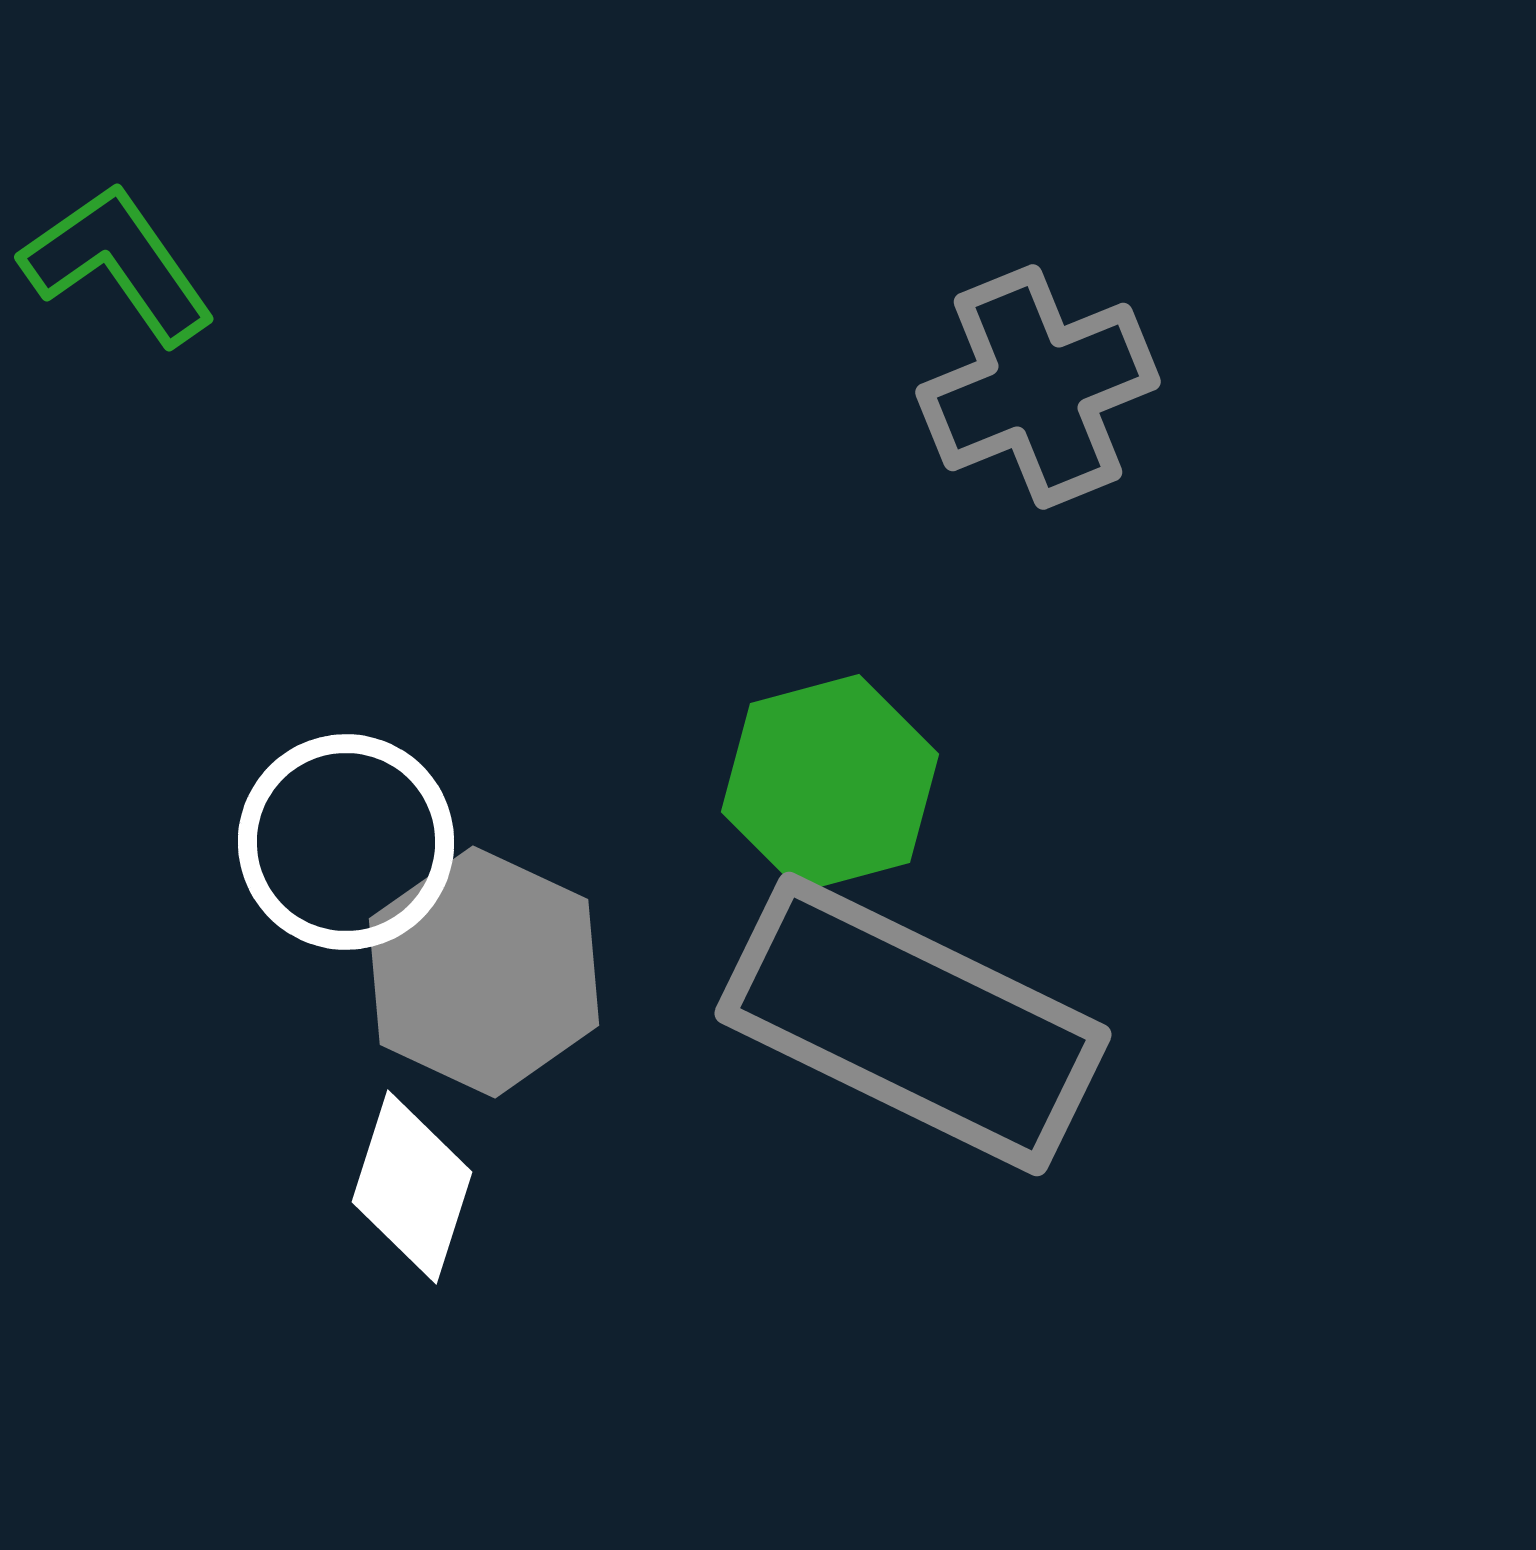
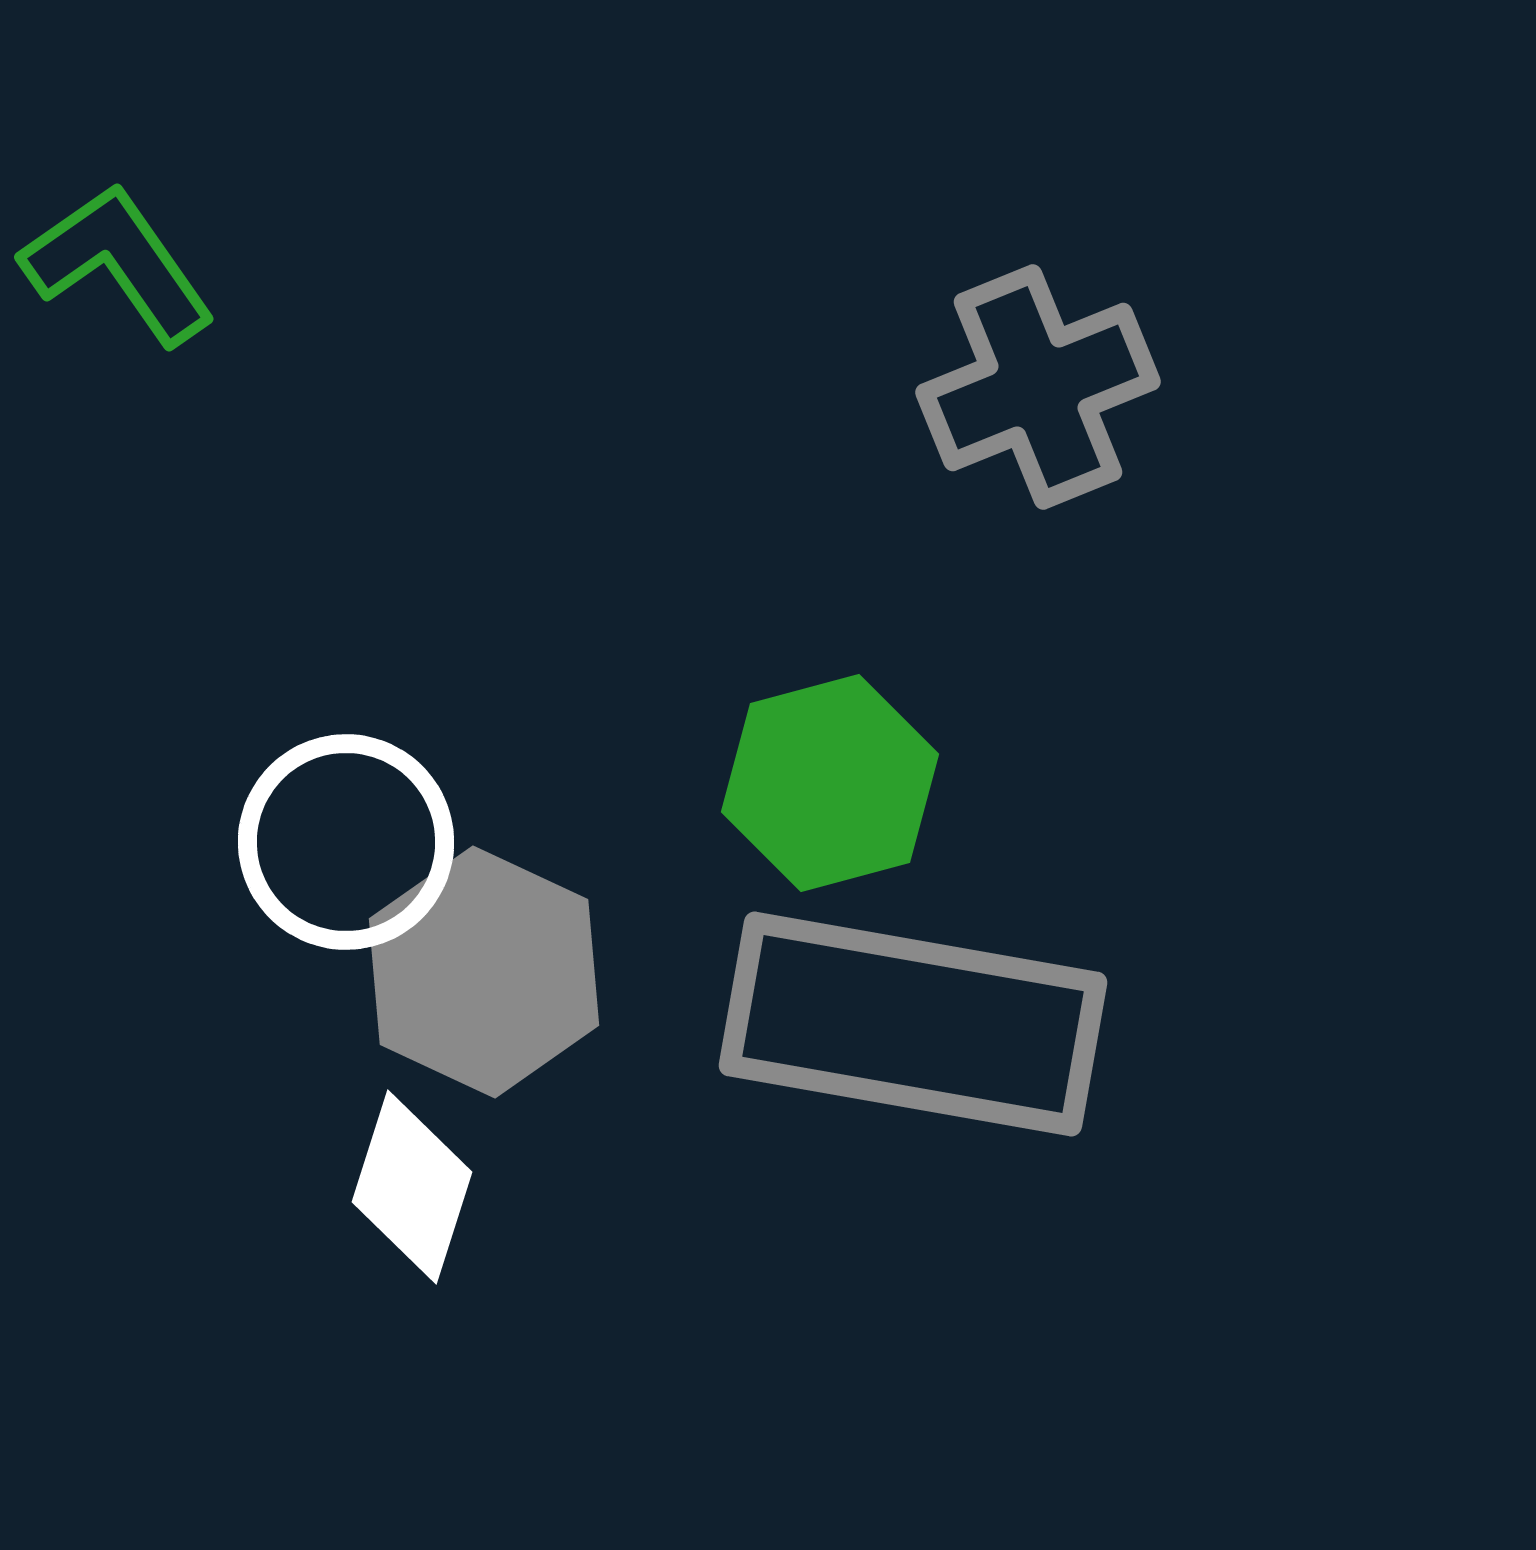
gray rectangle: rotated 16 degrees counterclockwise
